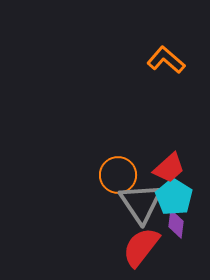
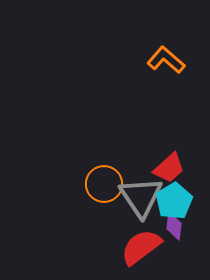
orange circle: moved 14 px left, 9 px down
cyan pentagon: moved 4 px down; rotated 9 degrees clockwise
gray triangle: moved 6 px up
purple diamond: moved 2 px left, 2 px down
red semicircle: rotated 15 degrees clockwise
